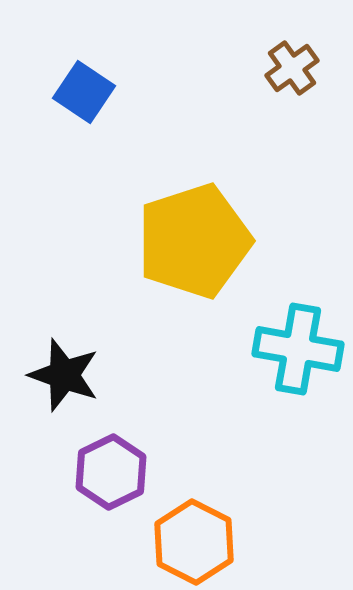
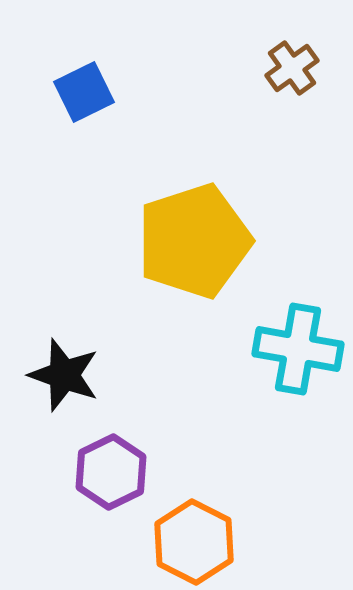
blue square: rotated 30 degrees clockwise
